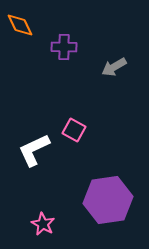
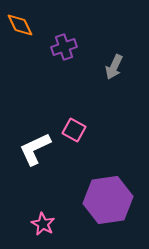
purple cross: rotated 20 degrees counterclockwise
gray arrow: rotated 35 degrees counterclockwise
white L-shape: moved 1 px right, 1 px up
